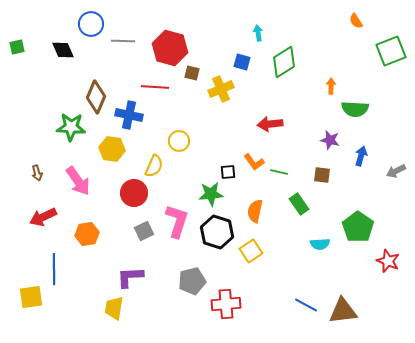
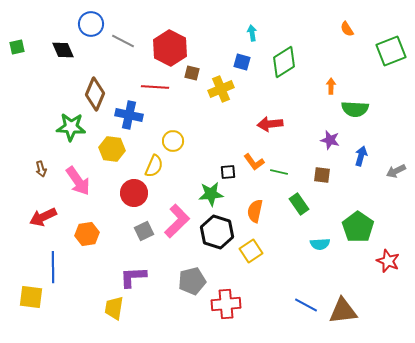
orange semicircle at (356, 21): moved 9 px left, 8 px down
cyan arrow at (258, 33): moved 6 px left
gray line at (123, 41): rotated 25 degrees clockwise
red hexagon at (170, 48): rotated 12 degrees clockwise
brown diamond at (96, 97): moved 1 px left, 3 px up
yellow circle at (179, 141): moved 6 px left
brown arrow at (37, 173): moved 4 px right, 4 px up
pink L-shape at (177, 221): rotated 28 degrees clockwise
blue line at (54, 269): moved 1 px left, 2 px up
purple L-shape at (130, 277): moved 3 px right
yellow square at (31, 297): rotated 15 degrees clockwise
